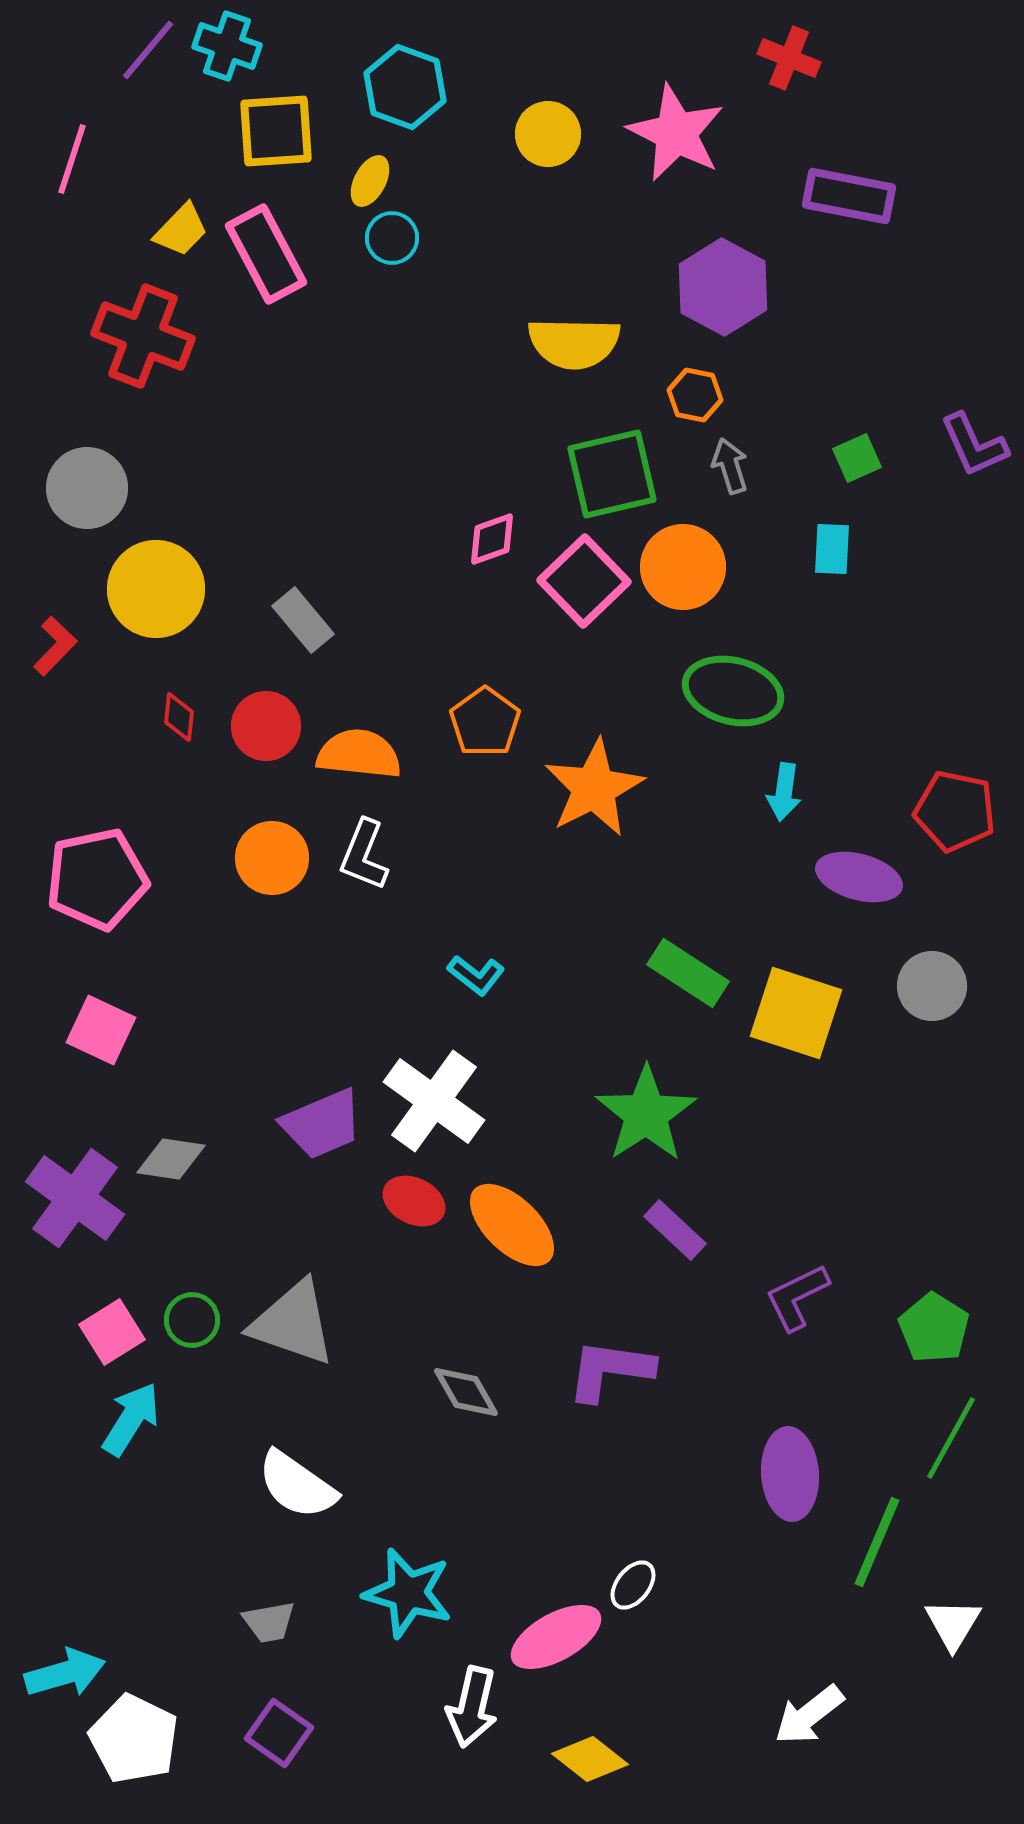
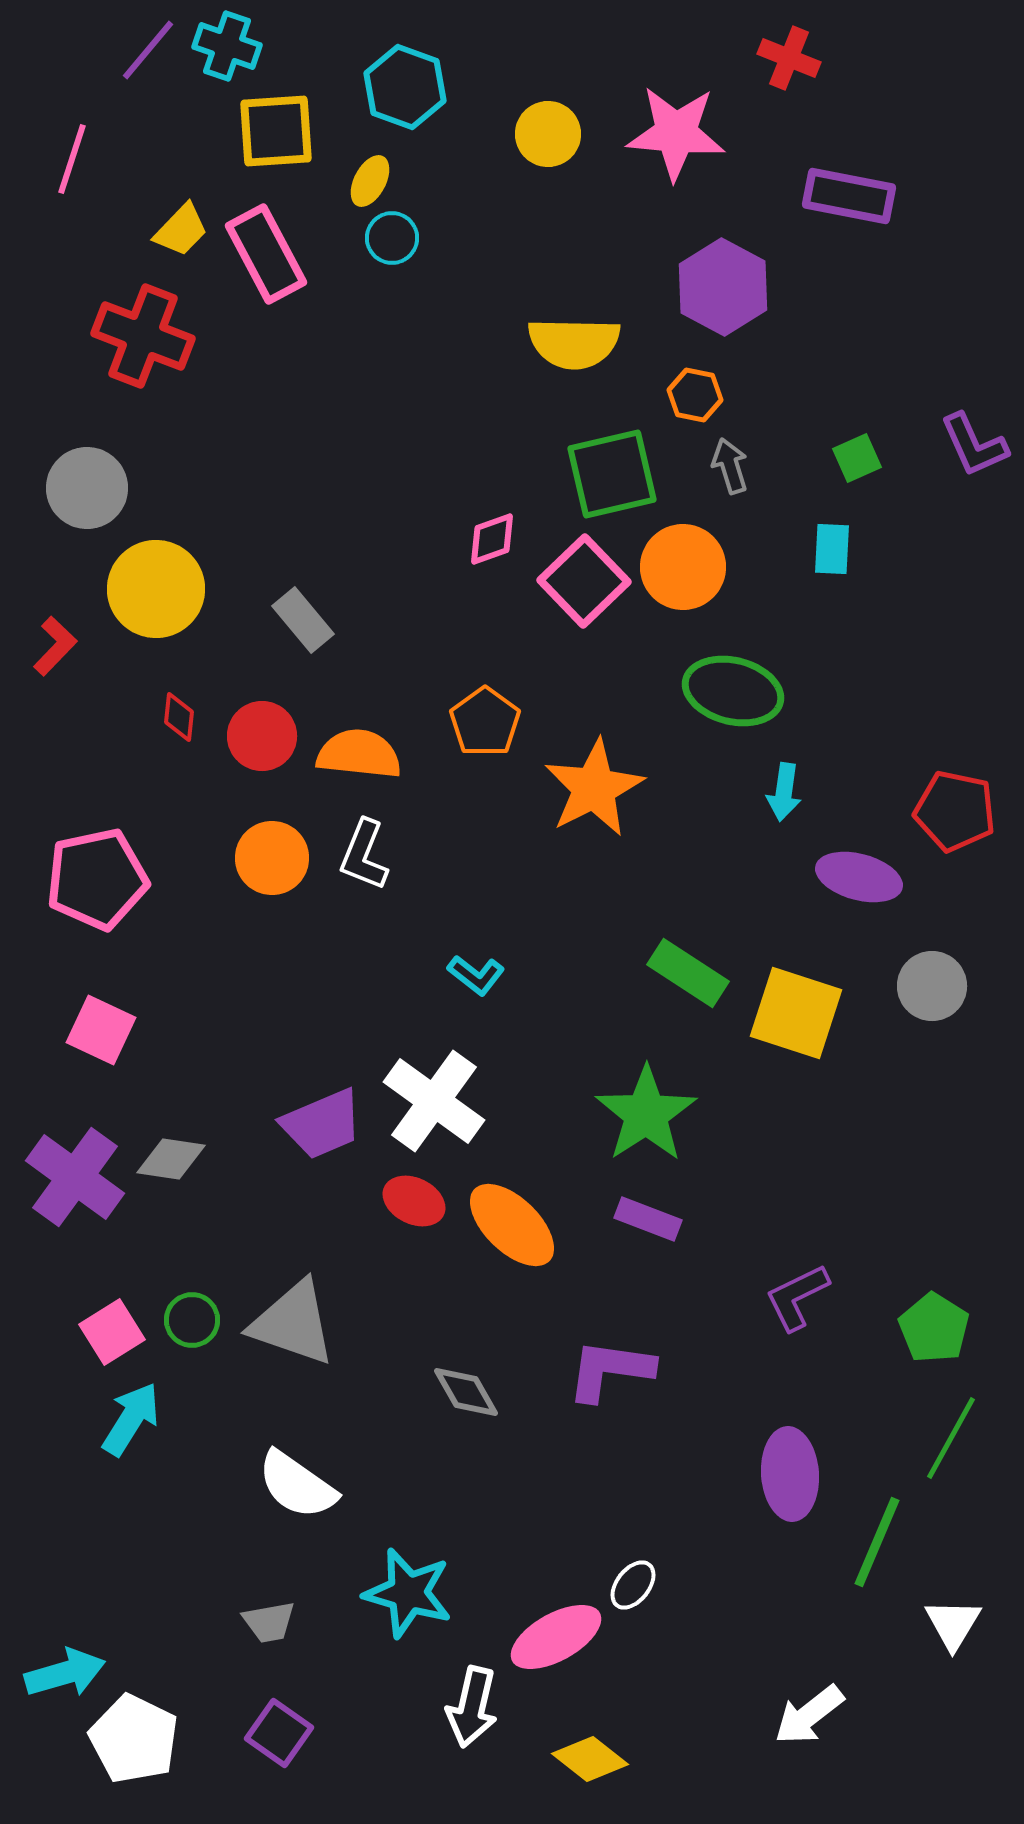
pink star at (676, 133): rotated 22 degrees counterclockwise
red circle at (266, 726): moved 4 px left, 10 px down
purple cross at (75, 1198): moved 21 px up
purple rectangle at (675, 1230): moved 27 px left, 11 px up; rotated 22 degrees counterclockwise
